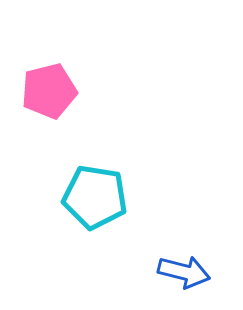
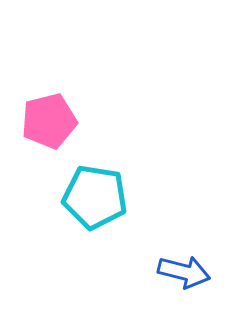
pink pentagon: moved 30 px down
